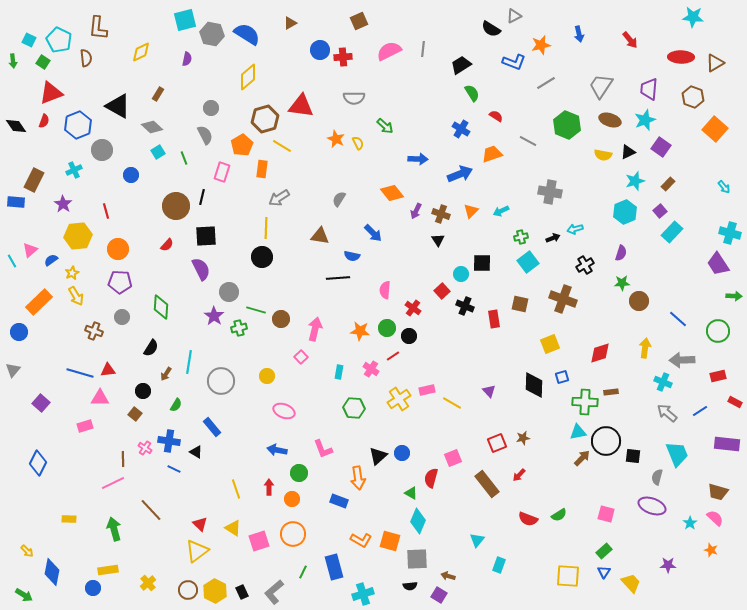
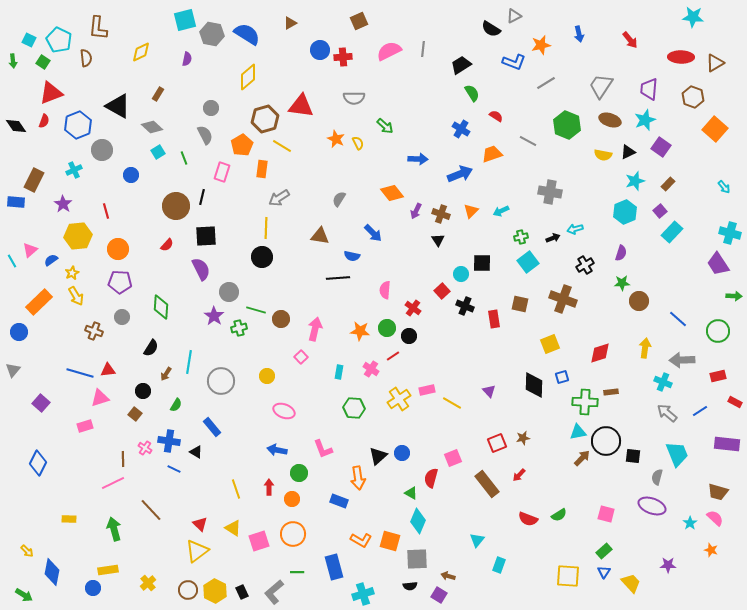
pink triangle at (100, 398): rotated 18 degrees counterclockwise
green line at (303, 572): moved 6 px left; rotated 64 degrees clockwise
